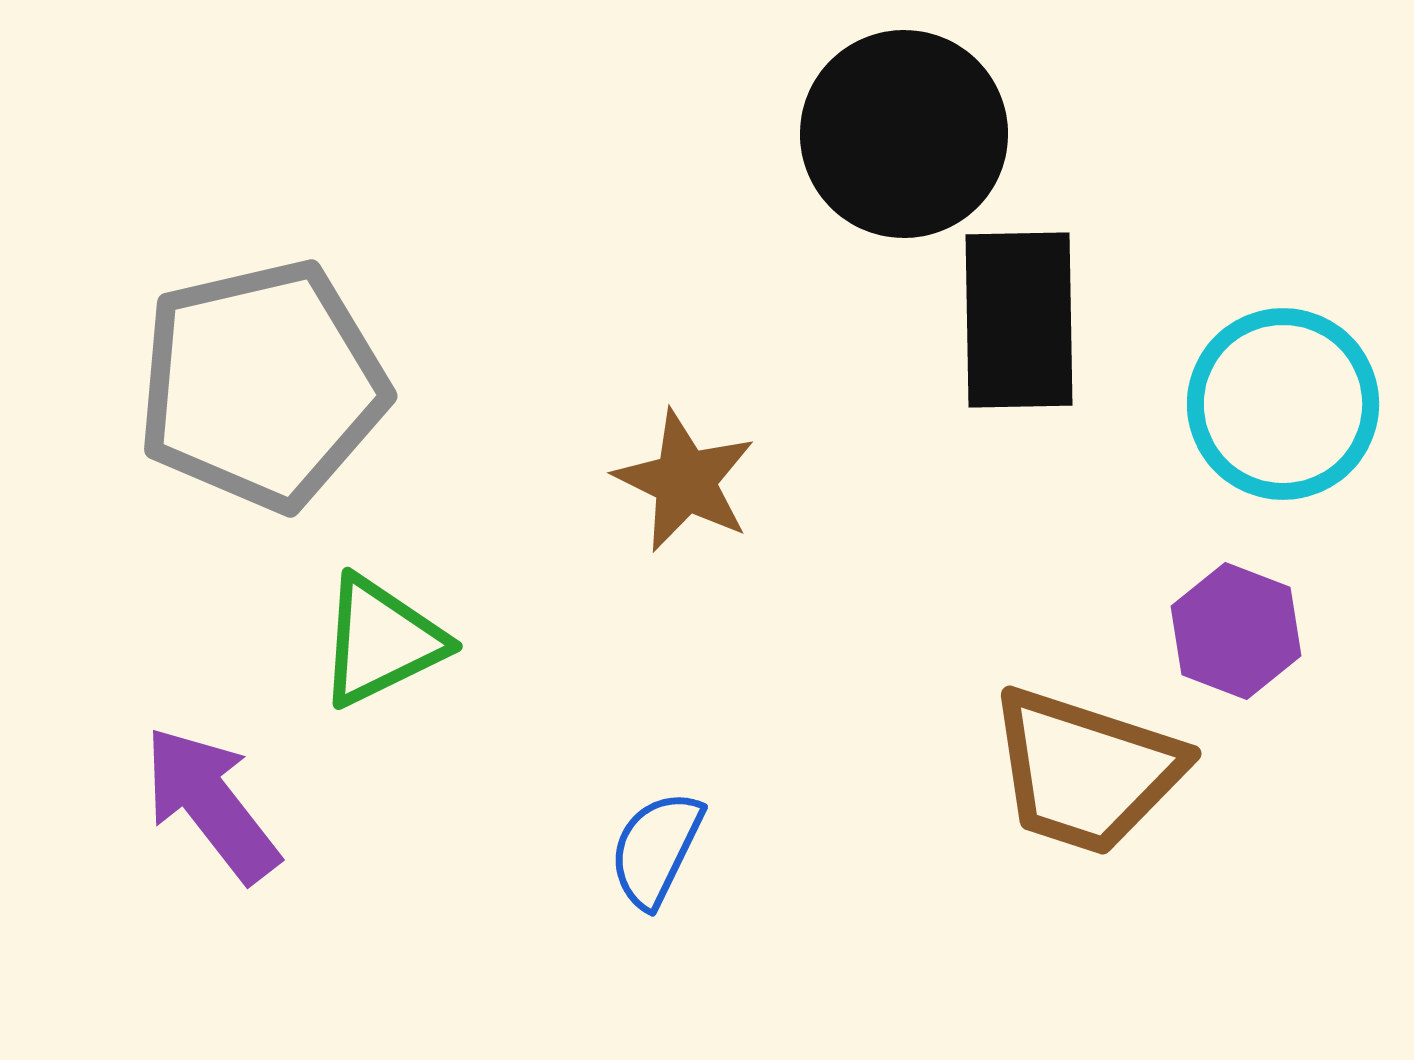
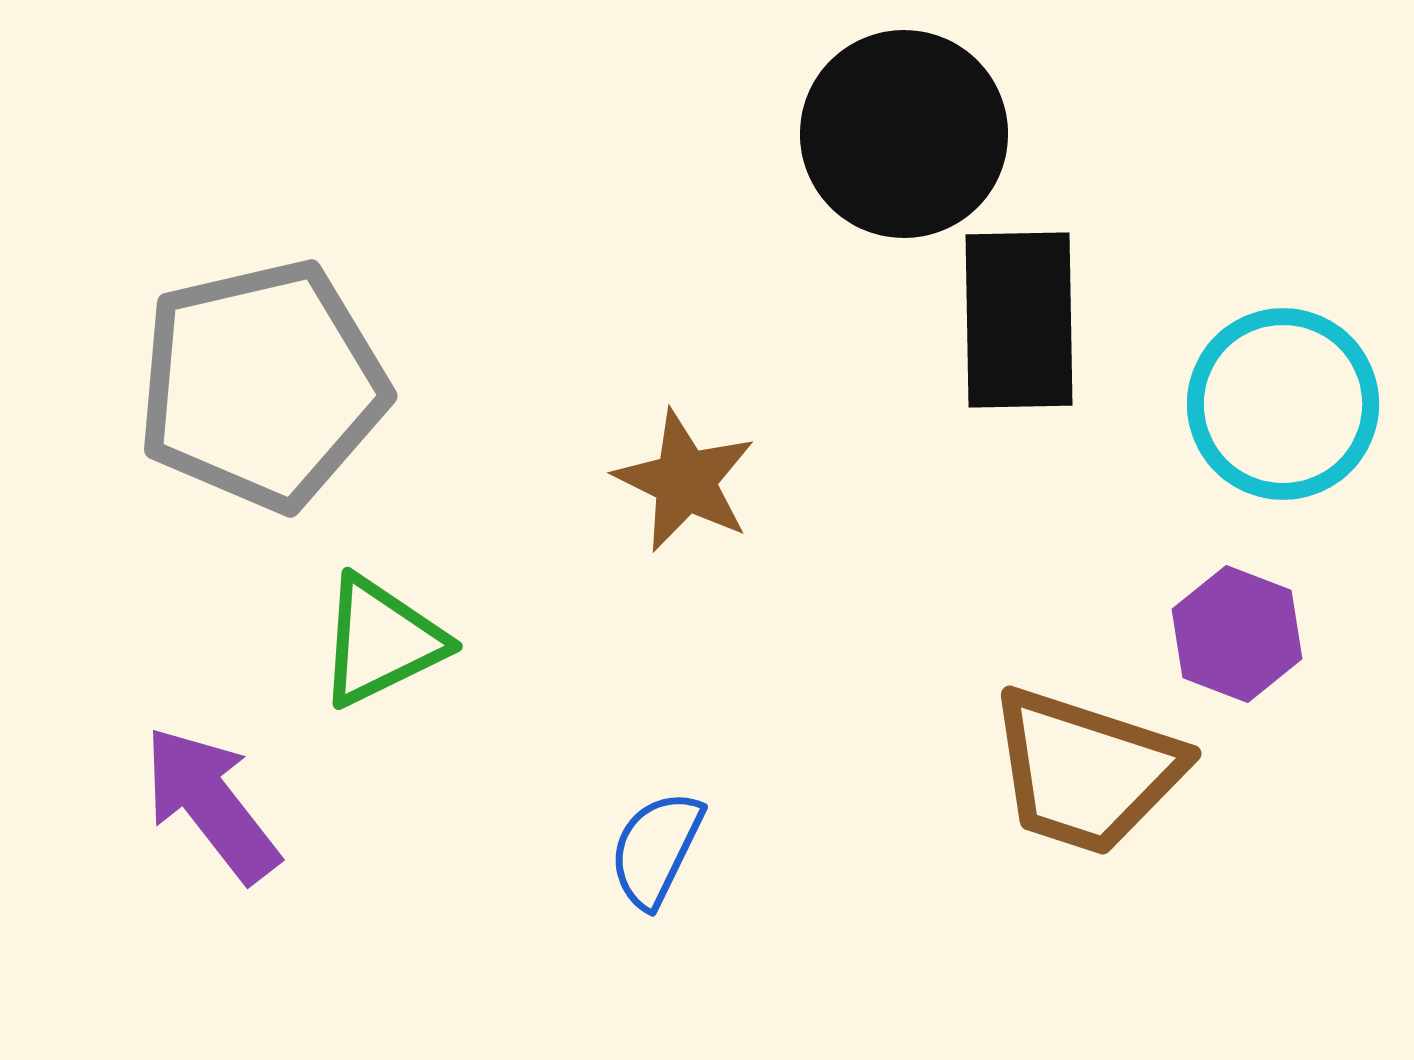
purple hexagon: moved 1 px right, 3 px down
